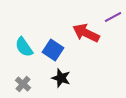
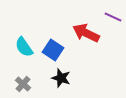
purple line: rotated 54 degrees clockwise
